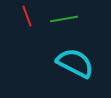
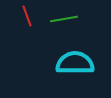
cyan semicircle: rotated 27 degrees counterclockwise
